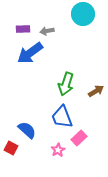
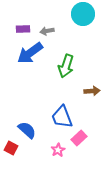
green arrow: moved 18 px up
brown arrow: moved 4 px left; rotated 28 degrees clockwise
